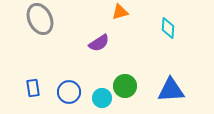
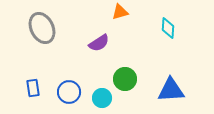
gray ellipse: moved 2 px right, 9 px down
green circle: moved 7 px up
